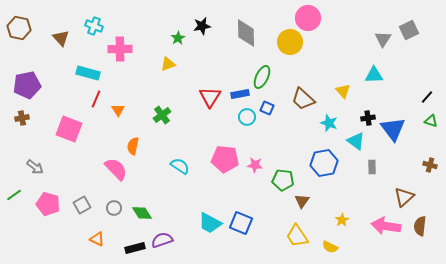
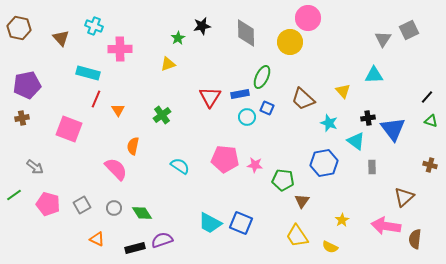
brown semicircle at (420, 226): moved 5 px left, 13 px down
